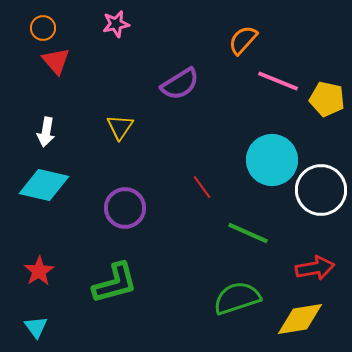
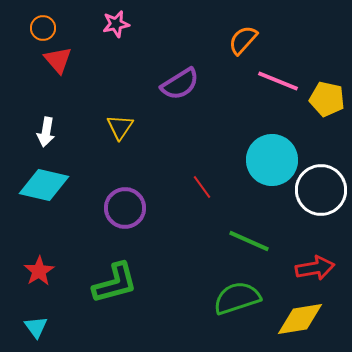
red triangle: moved 2 px right, 1 px up
green line: moved 1 px right, 8 px down
